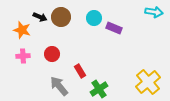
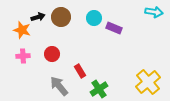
black arrow: moved 2 px left; rotated 40 degrees counterclockwise
